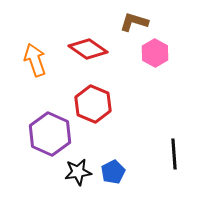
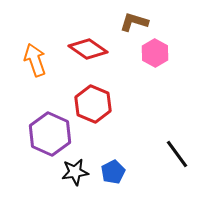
black line: moved 3 px right; rotated 32 degrees counterclockwise
black star: moved 3 px left
